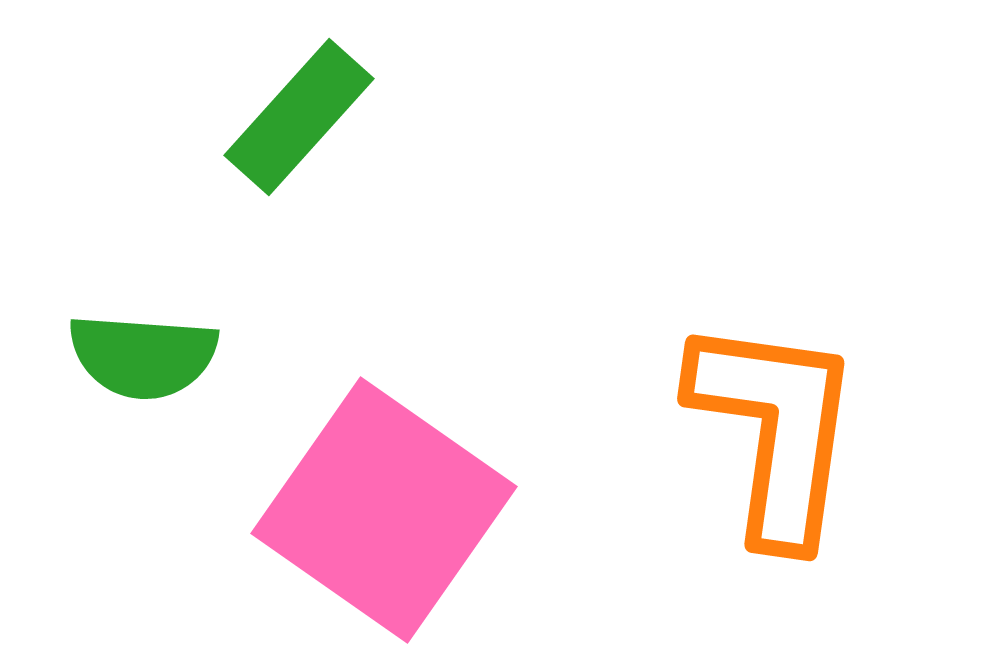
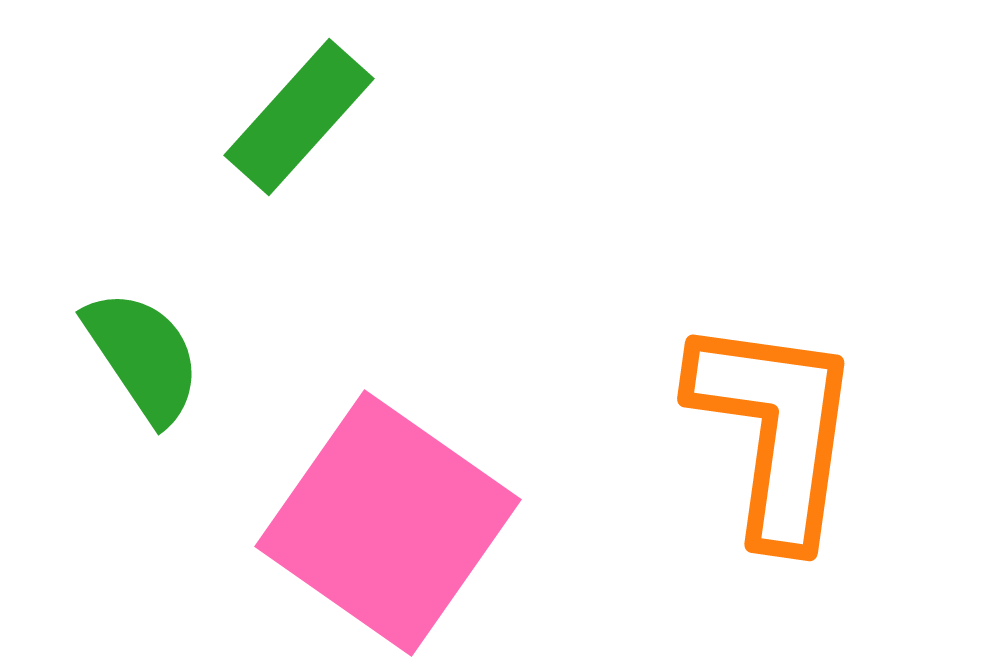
green semicircle: rotated 128 degrees counterclockwise
pink square: moved 4 px right, 13 px down
